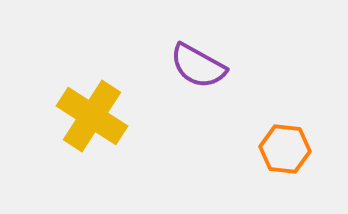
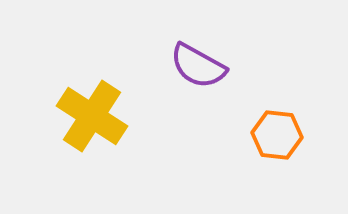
orange hexagon: moved 8 px left, 14 px up
